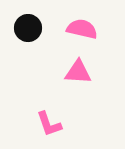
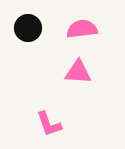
pink semicircle: rotated 20 degrees counterclockwise
